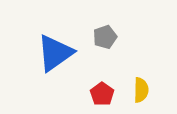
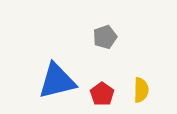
blue triangle: moved 2 px right, 28 px down; rotated 21 degrees clockwise
